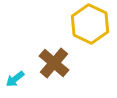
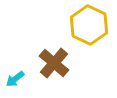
yellow hexagon: moved 1 px left, 1 px down
